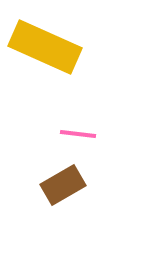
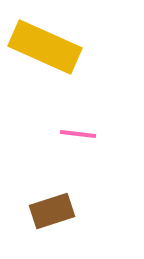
brown rectangle: moved 11 px left, 26 px down; rotated 12 degrees clockwise
